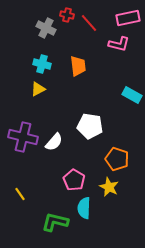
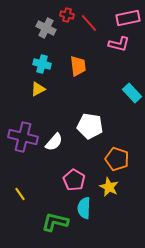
cyan rectangle: moved 2 px up; rotated 18 degrees clockwise
